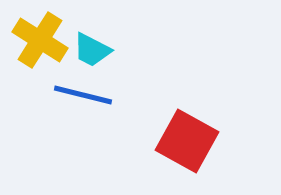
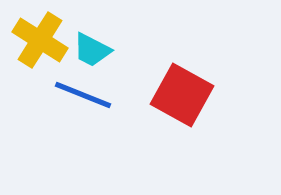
blue line: rotated 8 degrees clockwise
red square: moved 5 px left, 46 px up
